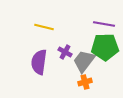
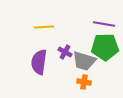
yellow line: rotated 18 degrees counterclockwise
gray trapezoid: rotated 110 degrees counterclockwise
orange cross: moved 1 px left; rotated 24 degrees clockwise
